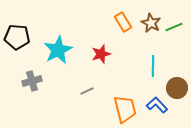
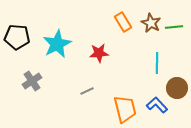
green line: rotated 18 degrees clockwise
cyan star: moved 1 px left, 6 px up
red star: moved 2 px left, 1 px up; rotated 12 degrees clockwise
cyan line: moved 4 px right, 3 px up
gray cross: rotated 18 degrees counterclockwise
